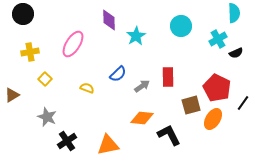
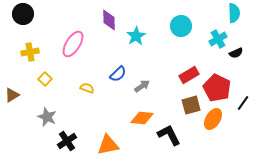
red rectangle: moved 21 px right, 2 px up; rotated 60 degrees clockwise
